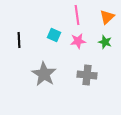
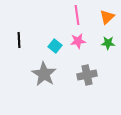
cyan square: moved 1 px right, 11 px down; rotated 16 degrees clockwise
green star: moved 3 px right, 1 px down; rotated 16 degrees counterclockwise
gray cross: rotated 18 degrees counterclockwise
